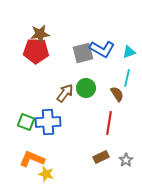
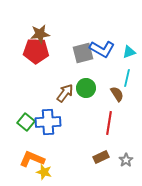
green square: rotated 18 degrees clockwise
yellow star: moved 2 px left, 2 px up
